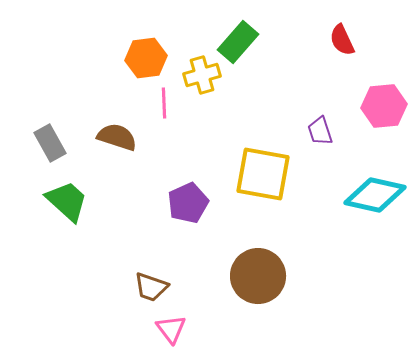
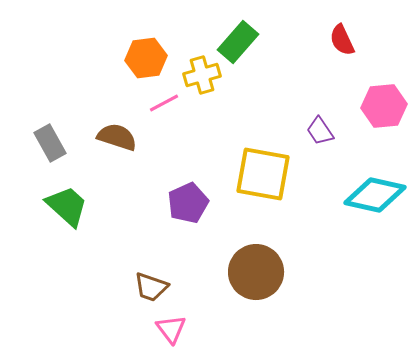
pink line: rotated 64 degrees clockwise
purple trapezoid: rotated 16 degrees counterclockwise
green trapezoid: moved 5 px down
brown circle: moved 2 px left, 4 px up
